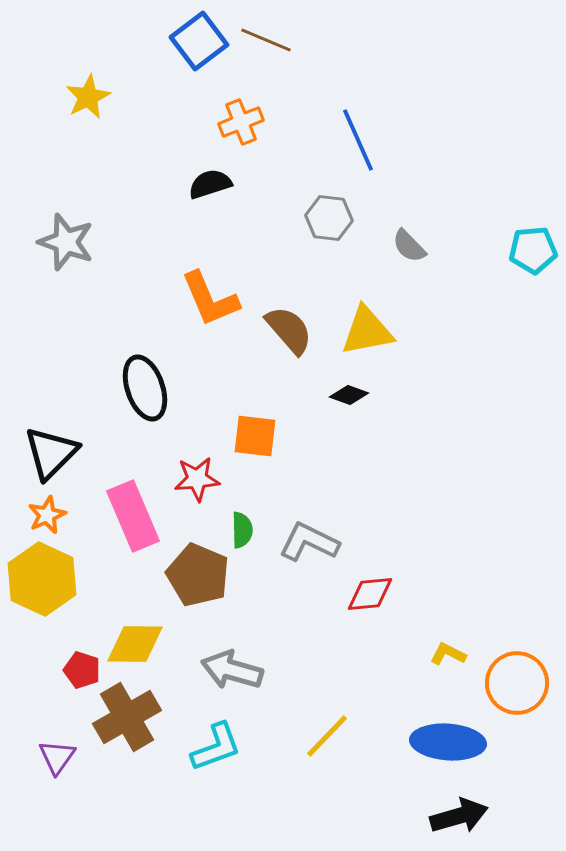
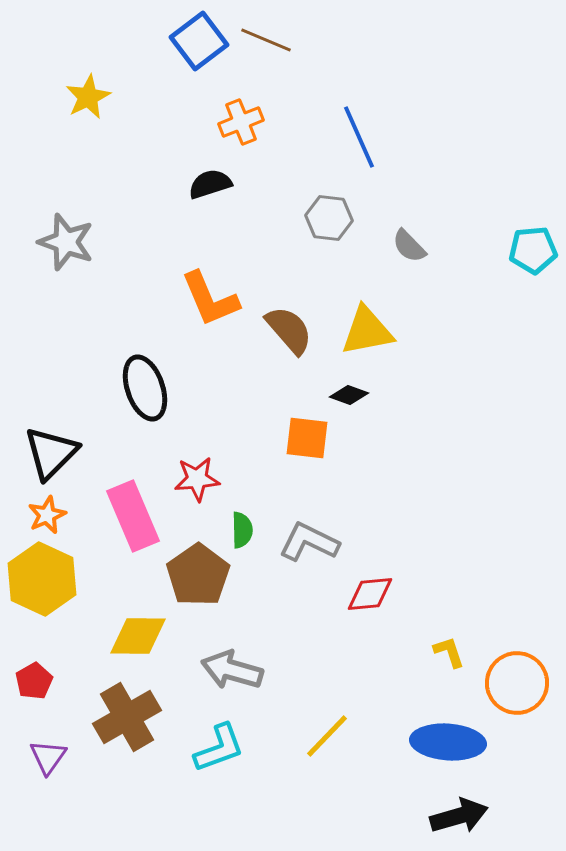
blue line: moved 1 px right, 3 px up
orange square: moved 52 px right, 2 px down
brown pentagon: rotated 14 degrees clockwise
yellow diamond: moved 3 px right, 8 px up
yellow L-shape: moved 1 px right, 2 px up; rotated 45 degrees clockwise
red pentagon: moved 48 px left, 11 px down; rotated 24 degrees clockwise
cyan L-shape: moved 3 px right, 1 px down
purple triangle: moved 9 px left
